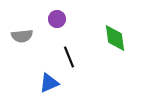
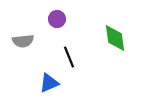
gray semicircle: moved 1 px right, 5 px down
